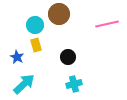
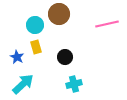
yellow rectangle: moved 2 px down
black circle: moved 3 px left
cyan arrow: moved 1 px left
